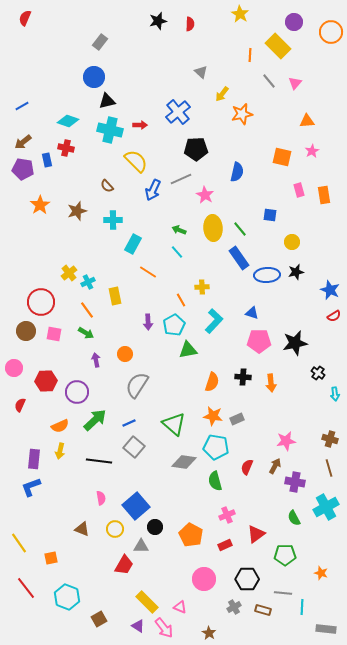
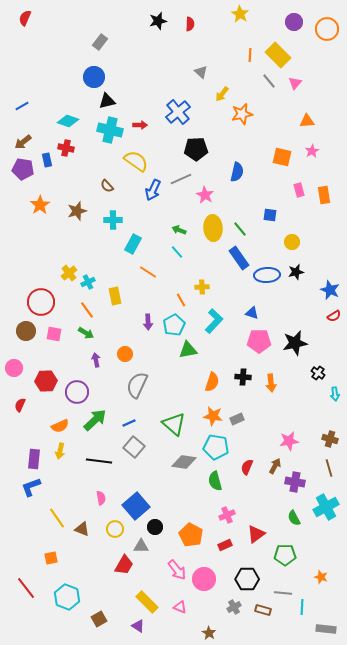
orange circle at (331, 32): moved 4 px left, 3 px up
yellow rectangle at (278, 46): moved 9 px down
yellow semicircle at (136, 161): rotated 10 degrees counterclockwise
gray semicircle at (137, 385): rotated 8 degrees counterclockwise
pink star at (286, 441): moved 3 px right
yellow line at (19, 543): moved 38 px right, 25 px up
orange star at (321, 573): moved 4 px down
pink arrow at (164, 628): moved 13 px right, 58 px up
